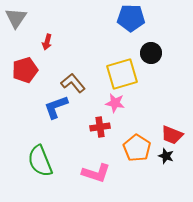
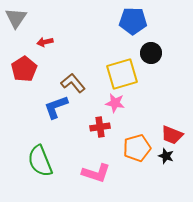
blue pentagon: moved 2 px right, 3 px down
red arrow: moved 2 px left; rotated 63 degrees clockwise
red pentagon: moved 1 px left, 1 px up; rotated 15 degrees counterclockwise
orange pentagon: rotated 24 degrees clockwise
